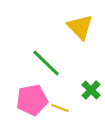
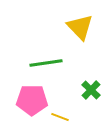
green line: rotated 52 degrees counterclockwise
pink pentagon: rotated 12 degrees clockwise
yellow line: moved 9 px down
